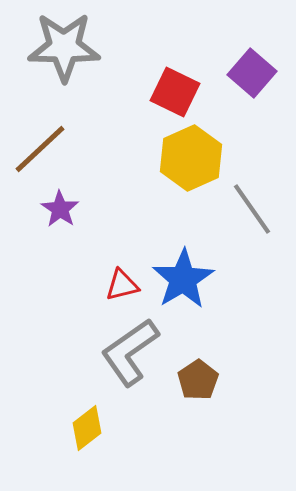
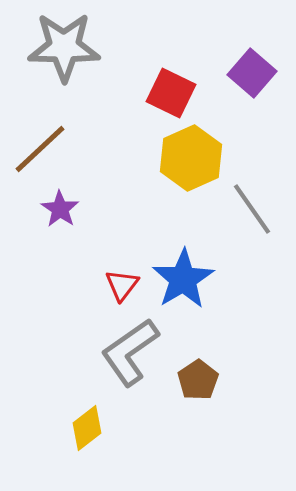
red square: moved 4 px left, 1 px down
red triangle: rotated 39 degrees counterclockwise
